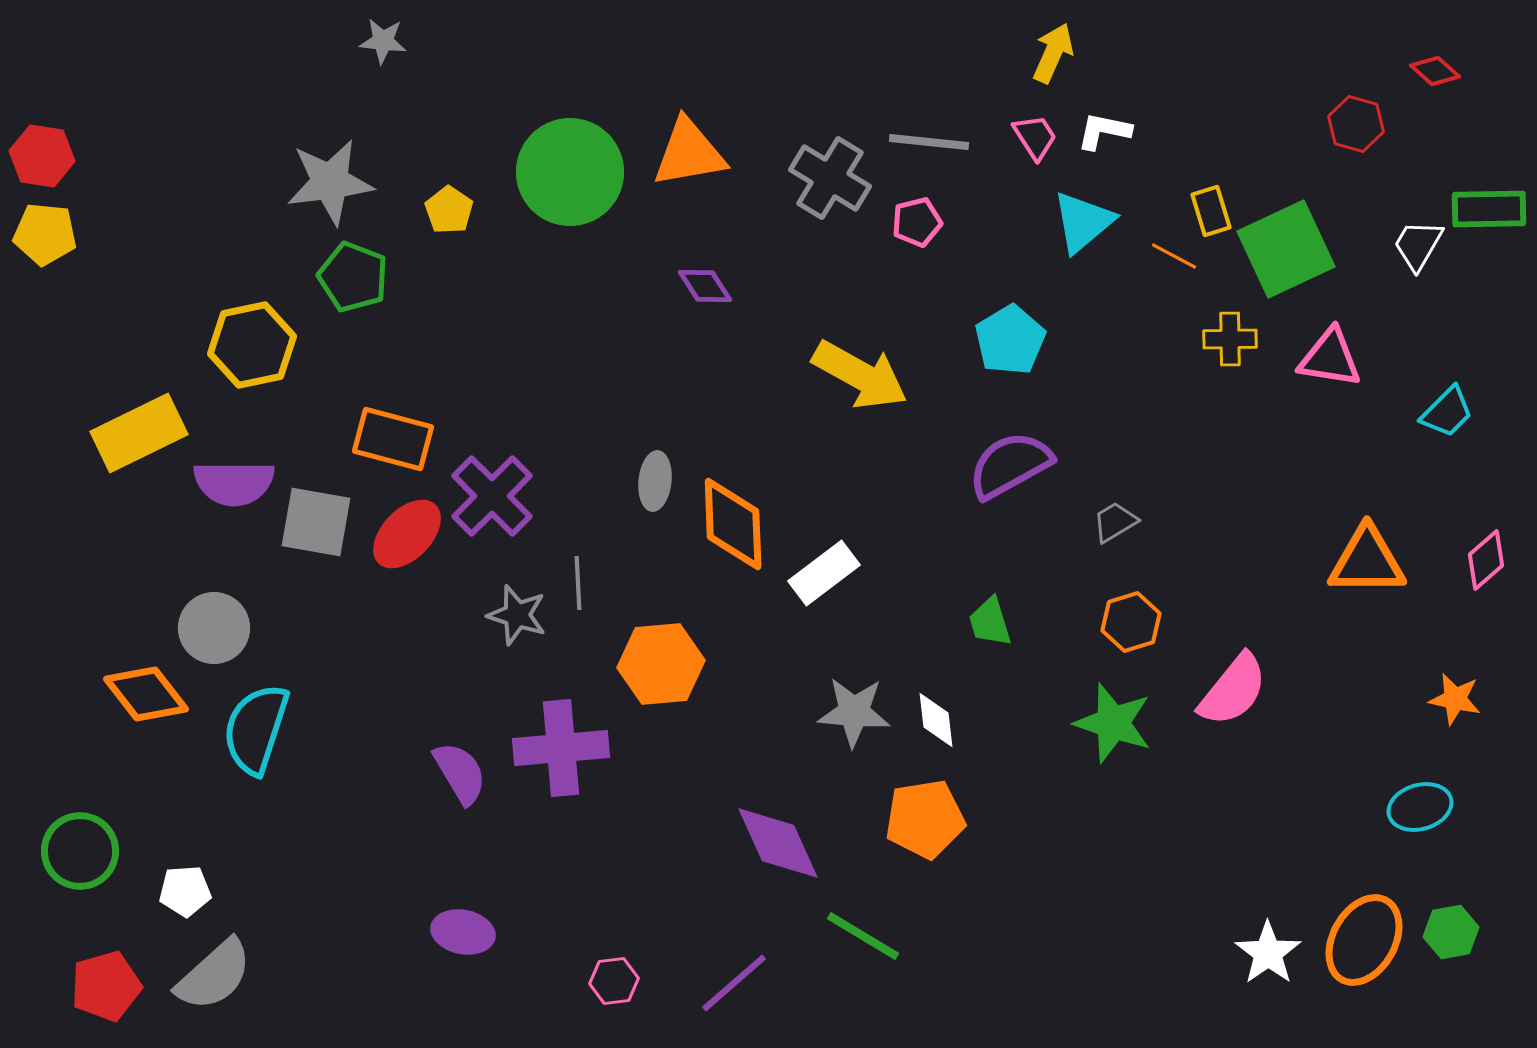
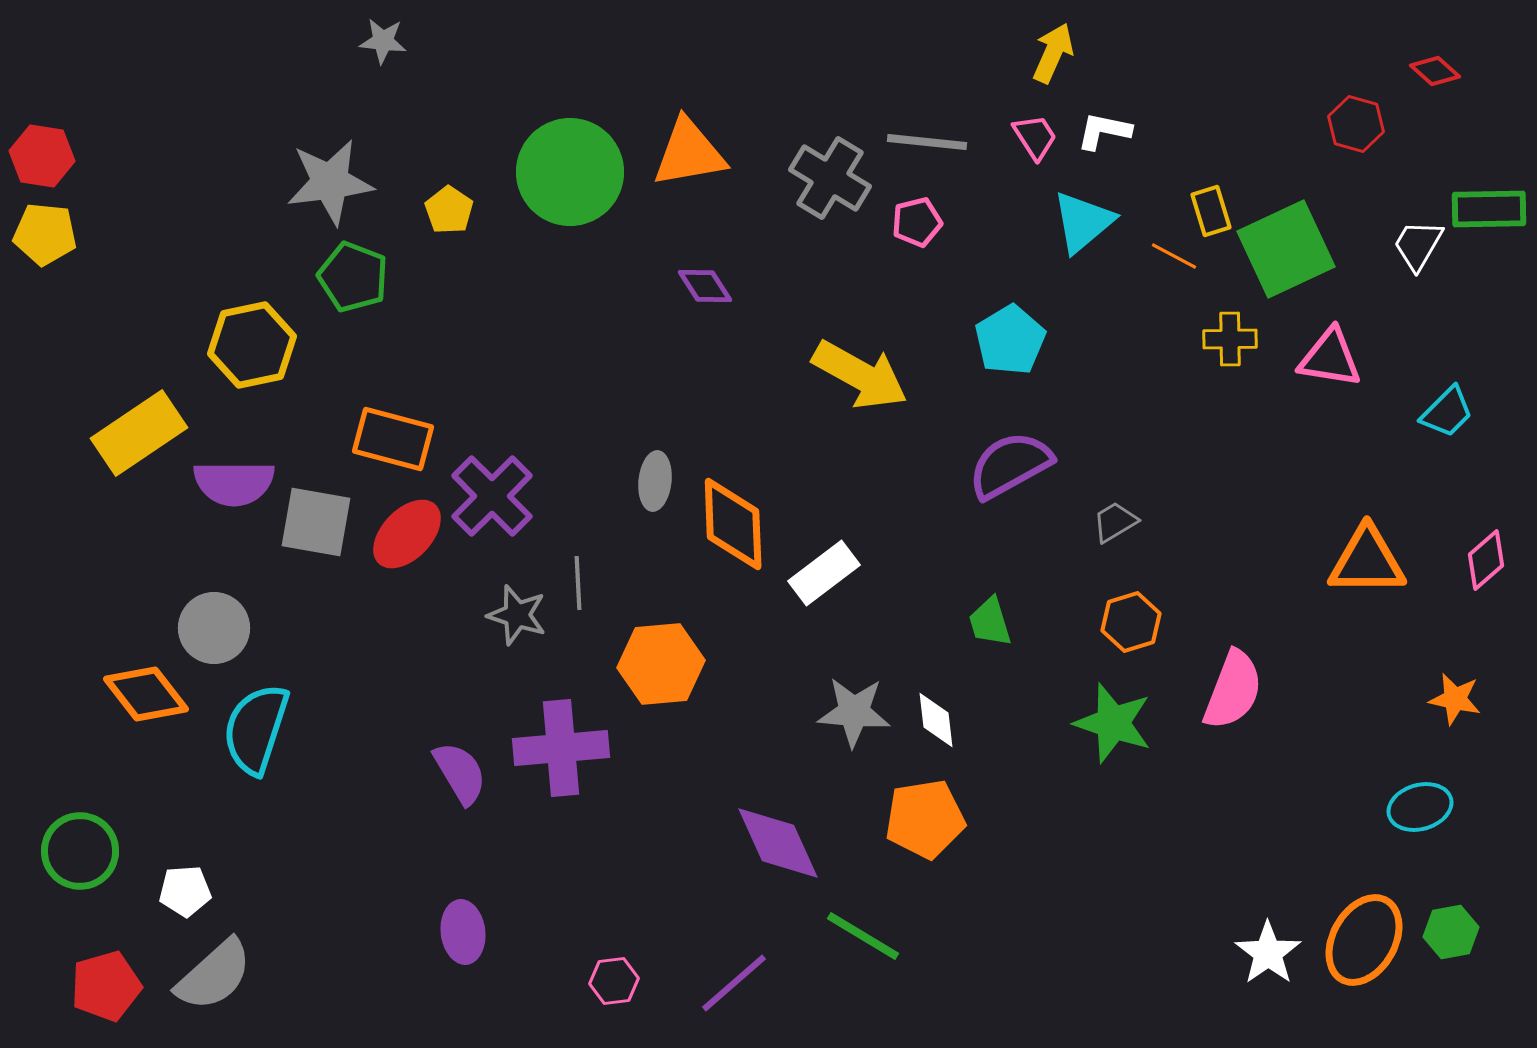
gray line at (929, 142): moved 2 px left
yellow rectangle at (139, 433): rotated 8 degrees counterclockwise
pink semicircle at (1233, 690): rotated 18 degrees counterclockwise
purple ellipse at (463, 932): rotated 72 degrees clockwise
